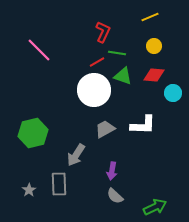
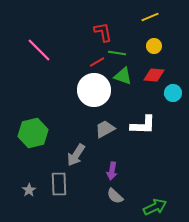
red L-shape: rotated 35 degrees counterclockwise
